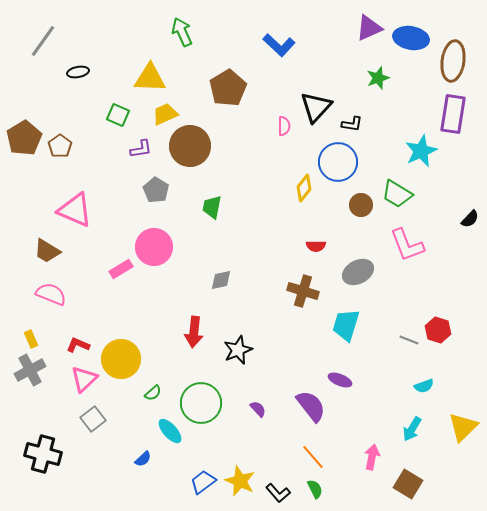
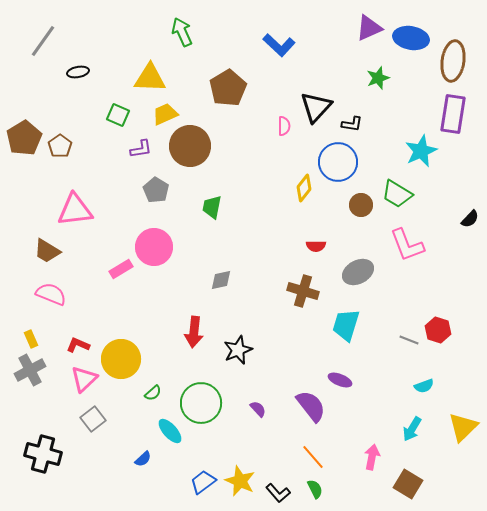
pink triangle at (75, 210): rotated 30 degrees counterclockwise
